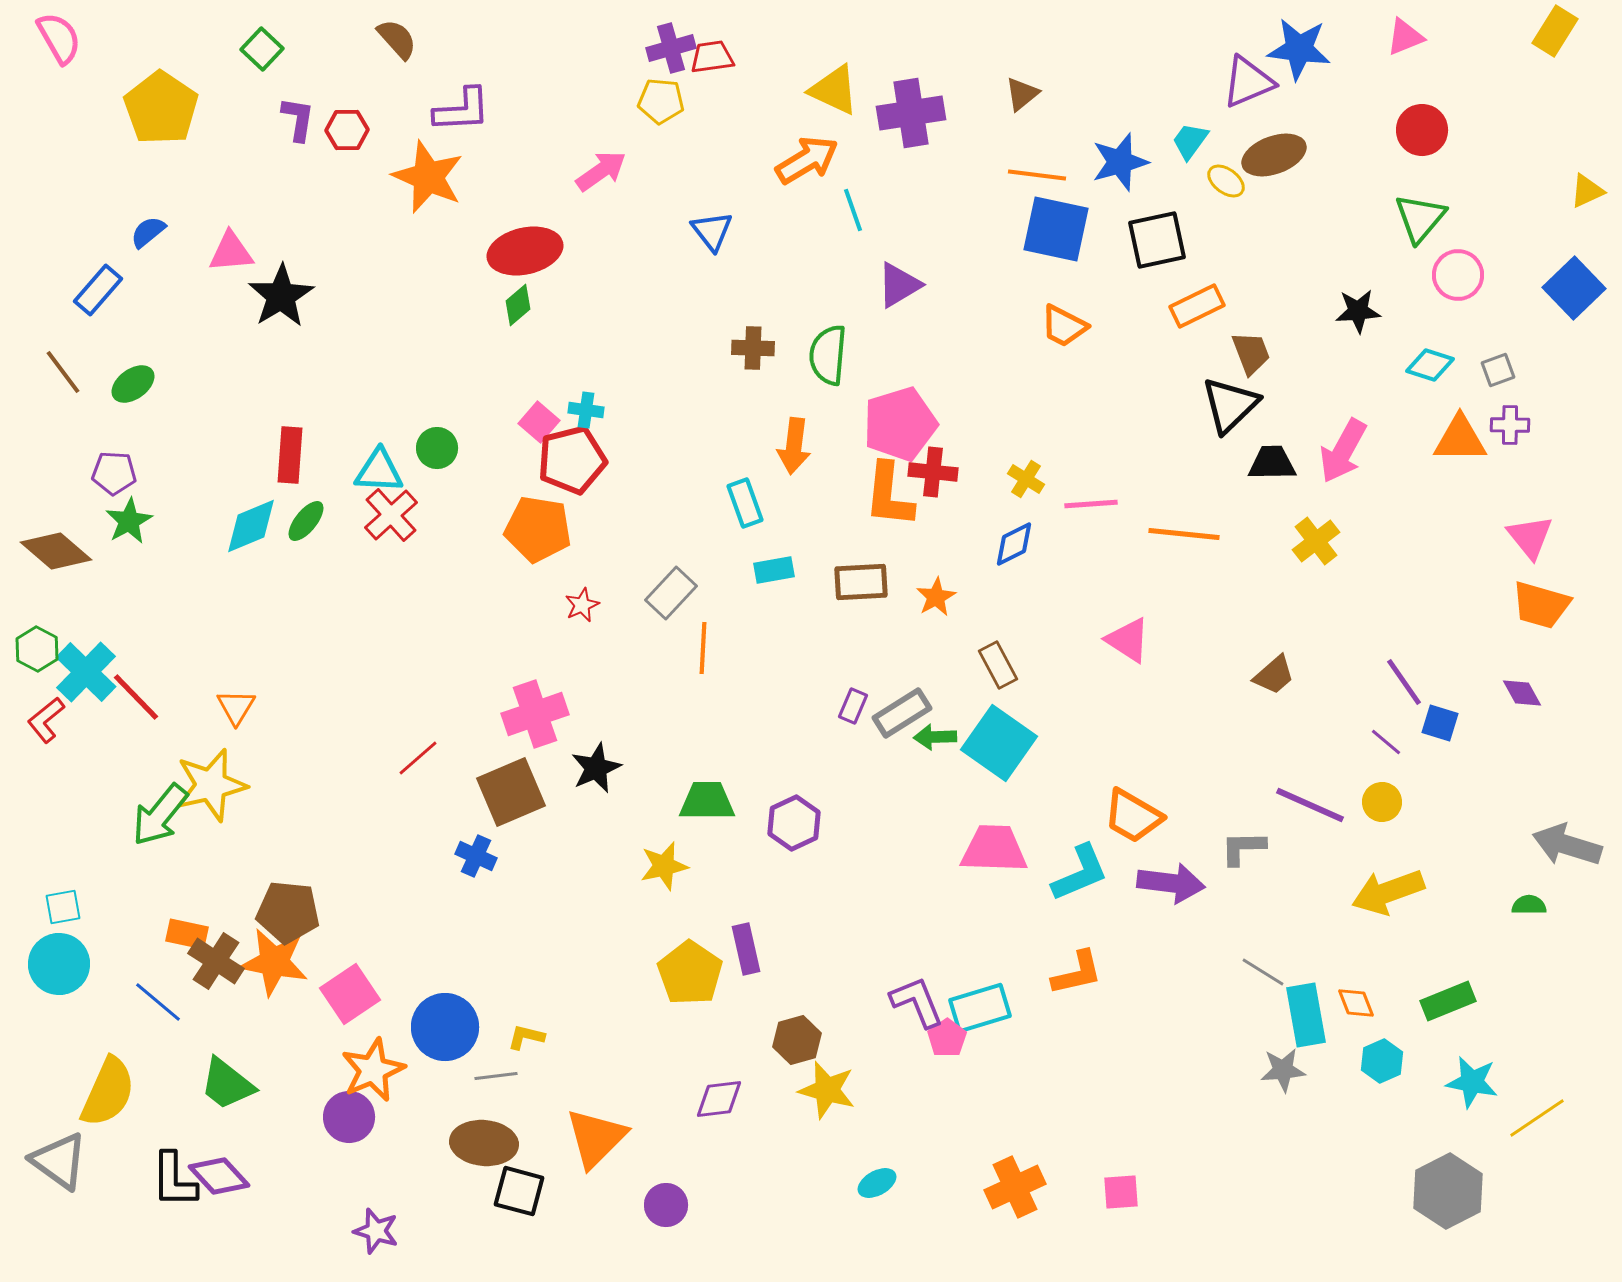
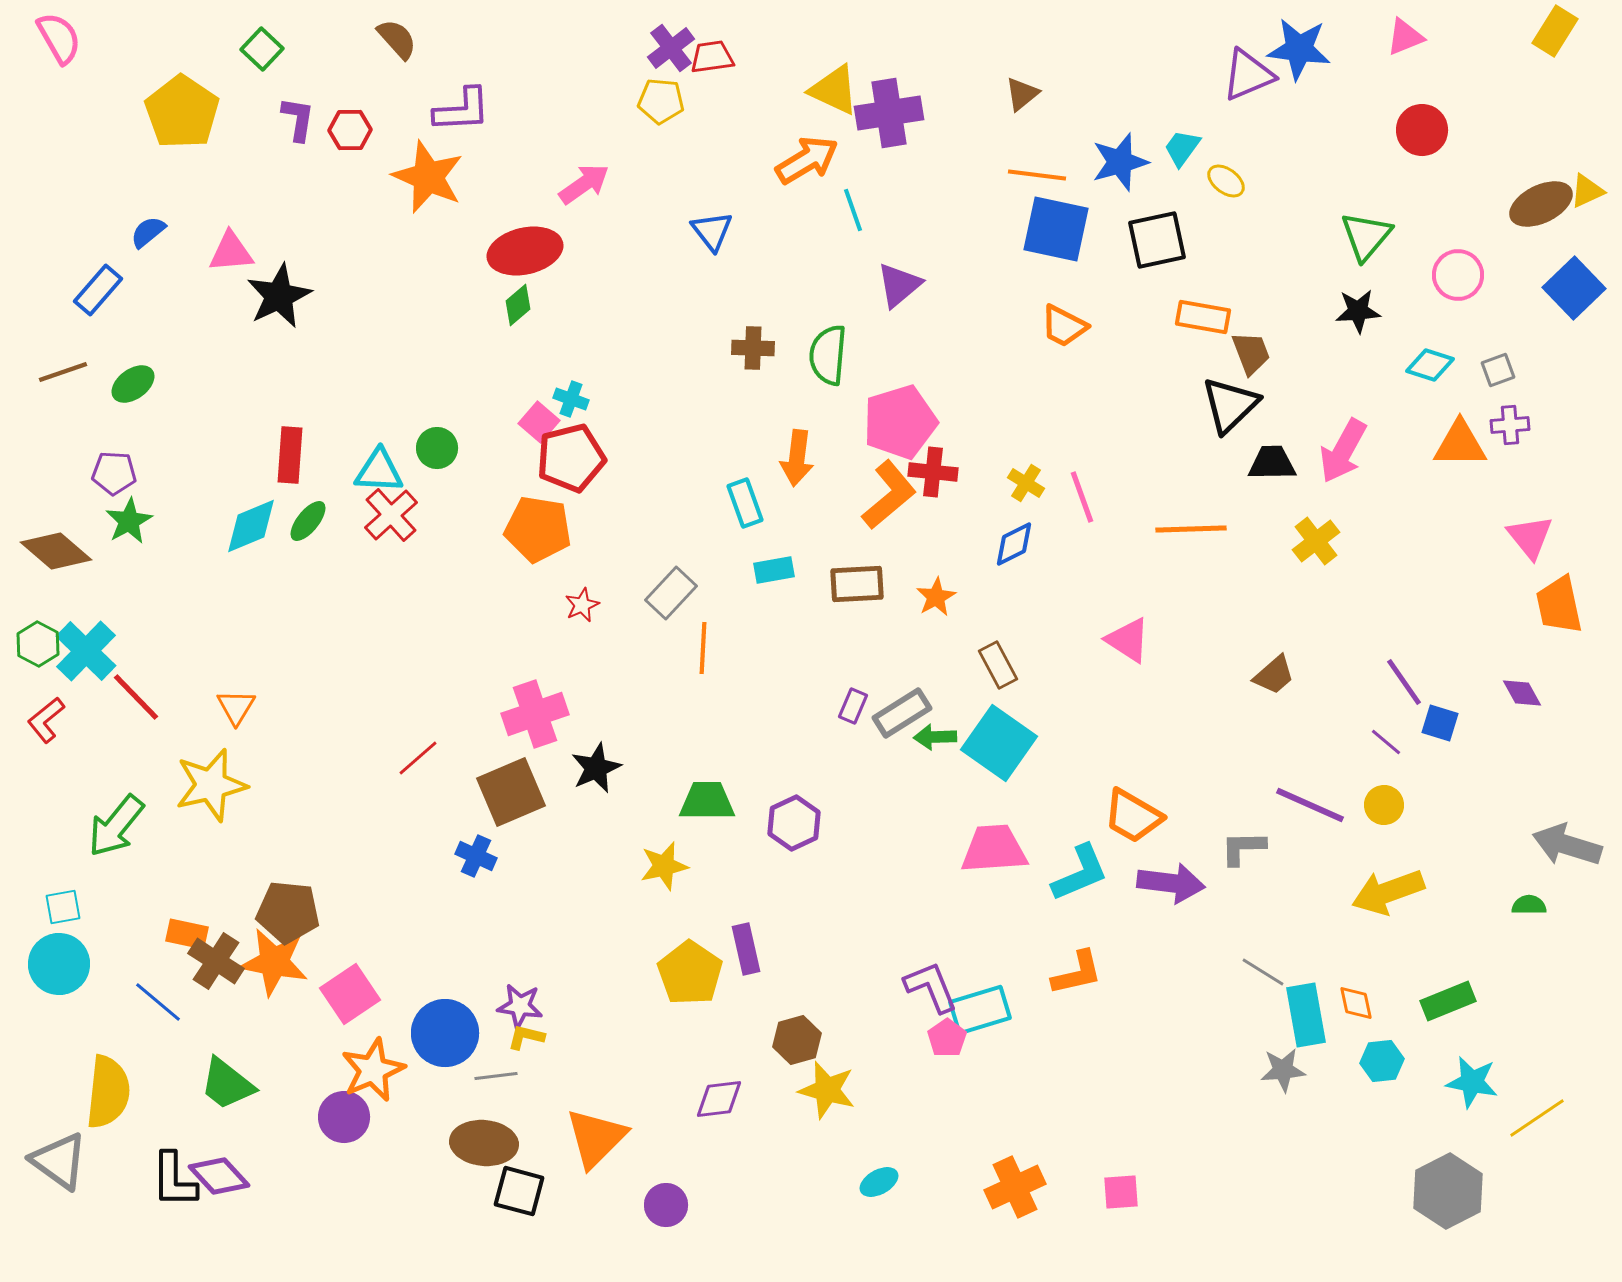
purple cross at (671, 48): rotated 21 degrees counterclockwise
purple triangle at (1248, 82): moved 7 px up
yellow pentagon at (161, 108): moved 21 px right, 4 px down
purple cross at (911, 113): moved 22 px left
red hexagon at (347, 130): moved 3 px right
cyan trapezoid at (1190, 141): moved 8 px left, 7 px down
brown ellipse at (1274, 155): moved 267 px right, 49 px down; rotated 6 degrees counterclockwise
pink arrow at (601, 171): moved 17 px left, 13 px down
green triangle at (1420, 218): moved 54 px left, 18 px down
purple triangle at (899, 285): rotated 9 degrees counterclockwise
black star at (281, 296): moved 2 px left; rotated 6 degrees clockwise
orange rectangle at (1197, 306): moved 6 px right, 11 px down; rotated 36 degrees clockwise
brown line at (63, 372): rotated 72 degrees counterclockwise
cyan cross at (586, 410): moved 15 px left, 11 px up; rotated 12 degrees clockwise
pink pentagon at (900, 424): moved 2 px up
purple cross at (1510, 425): rotated 6 degrees counterclockwise
orange triangle at (1460, 439): moved 5 px down
orange arrow at (794, 446): moved 3 px right, 12 px down
red pentagon at (572, 460): moved 1 px left, 2 px up
yellow cross at (1026, 479): moved 4 px down
orange L-shape at (889, 495): rotated 136 degrees counterclockwise
pink line at (1091, 504): moved 9 px left, 7 px up; rotated 74 degrees clockwise
green ellipse at (306, 521): moved 2 px right
orange line at (1184, 534): moved 7 px right, 5 px up; rotated 8 degrees counterclockwise
brown rectangle at (861, 582): moved 4 px left, 2 px down
orange trapezoid at (1541, 605): moved 18 px right; rotated 62 degrees clockwise
green hexagon at (37, 649): moved 1 px right, 5 px up
cyan cross at (86, 672): moved 21 px up
yellow circle at (1382, 802): moved 2 px right, 3 px down
green arrow at (160, 815): moved 44 px left, 11 px down
pink trapezoid at (994, 849): rotated 6 degrees counterclockwise
purple L-shape at (917, 1002): moved 14 px right, 15 px up
orange diamond at (1356, 1003): rotated 9 degrees clockwise
cyan rectangle at (980, 1008): moved 2 px down
blue circle at (445, 1027): moved 6 px down
cyan hexagon at (1382, 1061): rotated 18 degrees clockwise
yellow semicircle at (108, 1092): rotated 18 degrees counterclockwise
purple circle at (349, 1117): moved 5 px left
cyan ellipse at (877, 1183): moved 2 px right, 1 px up
purple star at (376, 1231): moved 144 px right, 225 px up; rotated 9 degrees counterclockwise
